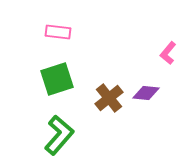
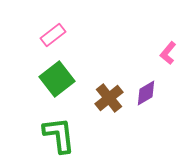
pink rectangle: moved 5 px left, 3 px down; rotated 45 degrees counterclockwise
green square: rotated 20 degrees counterclockwise
purple diamond: rotated 36 degrees counterclockwise
green L-shape: rotated 48 degrees counterclockwise
